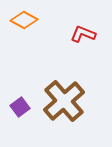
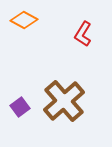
red L-shape: rotated 80 degrees counterclockwise
